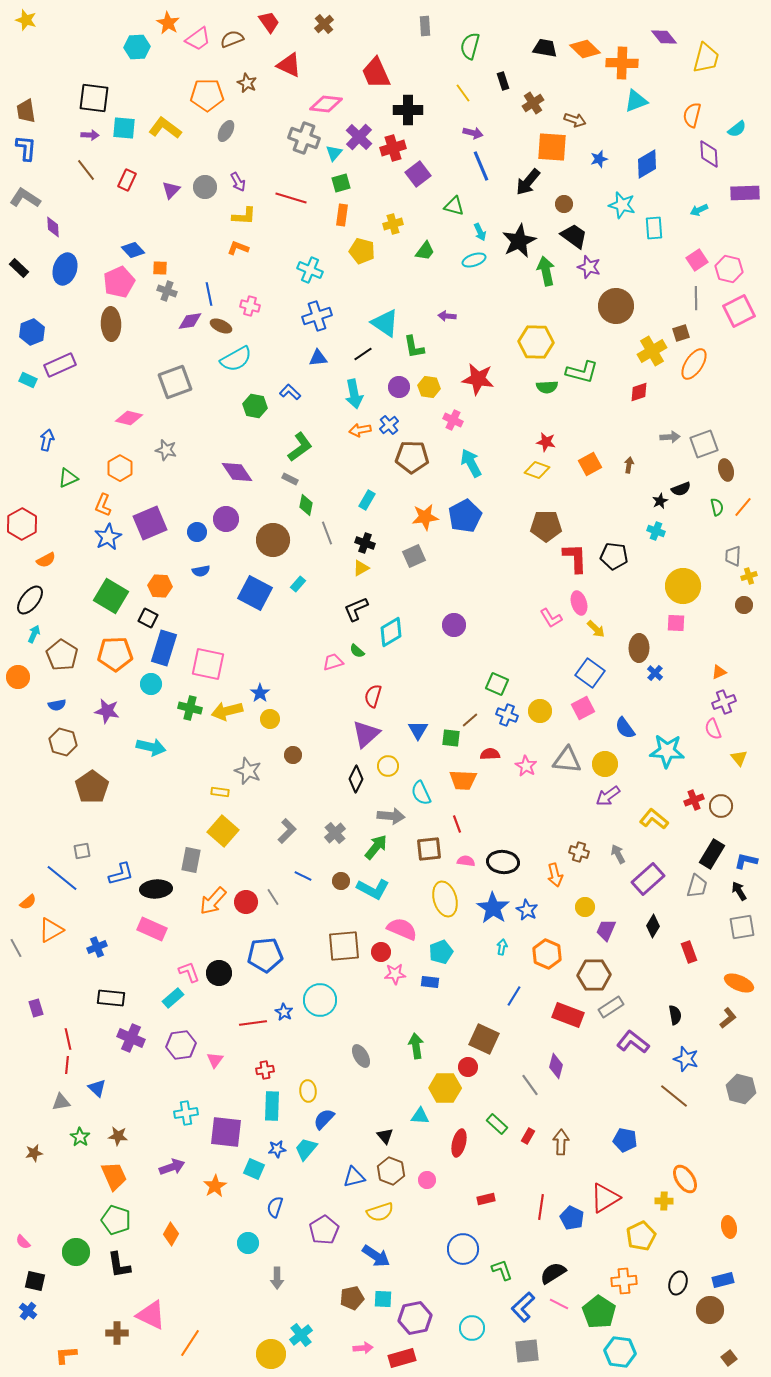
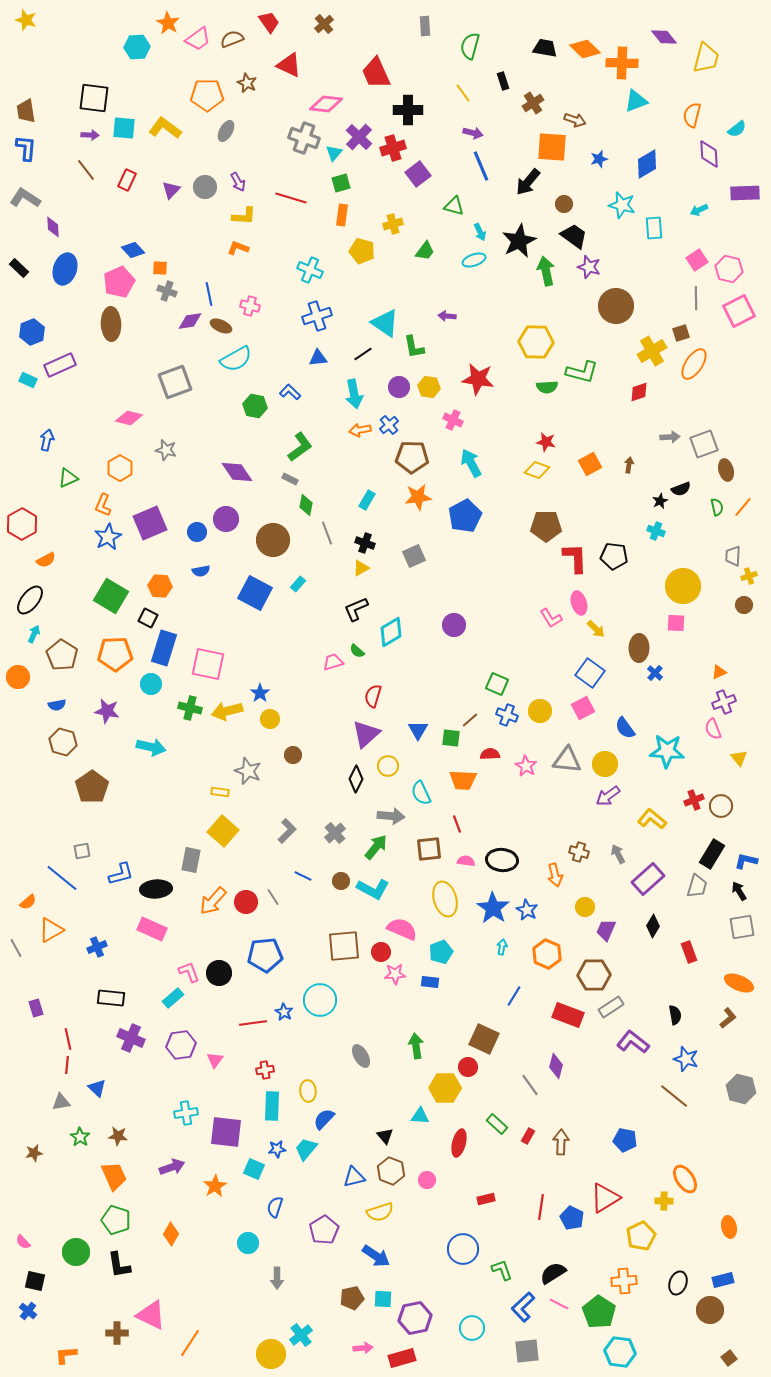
orange star at (425, 517): moved 7 px left, 20 px up
yellow L-shape at (654, 819): moved 2 px left
black ellipse at (503, 862): moved 1 px left, 2 px up
